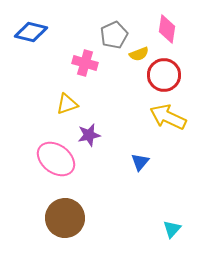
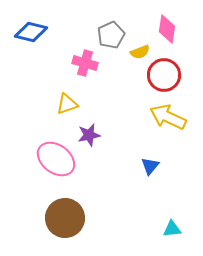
gray pentagon: moved 3 px left
yellow semicircle: moved 1 px right, 2 px up
blue triangle: moved 10 px right, 4 px down
cyan triangle: rotated 42 degrees clockwise
